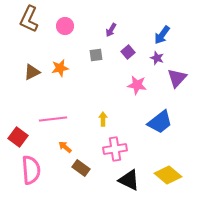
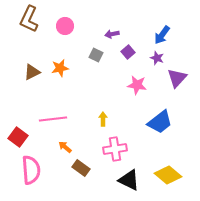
purple arrow: moved 1 px right, 4 px down; rotated 48 degrees clockwise
gray square: rotated 32 degrees clockwise
